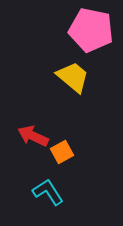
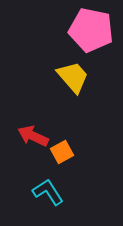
yellow trapezoid: rotated 9 degrees clockwise
